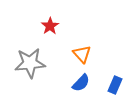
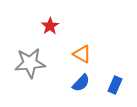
orange triangle: rotated 18 degrees counterclockwise
